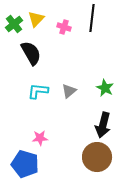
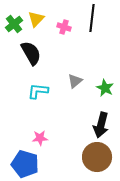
gray triangle: moved 6 px right, 10 px up
black arrow: moved 2 px left
